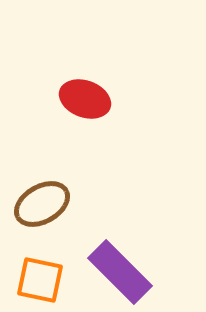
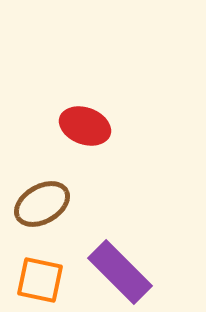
red ellipse: moved 27 px down
